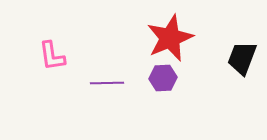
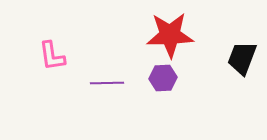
red star: moved 3 px up; rotated 21 degrees clockwise
